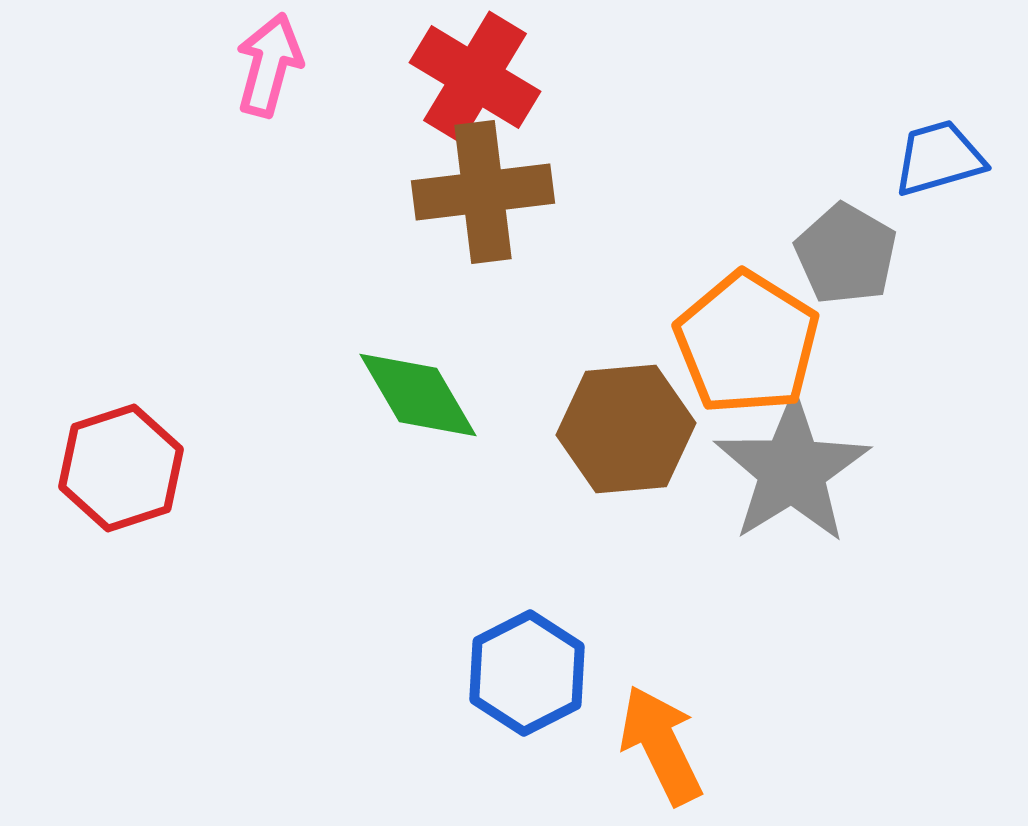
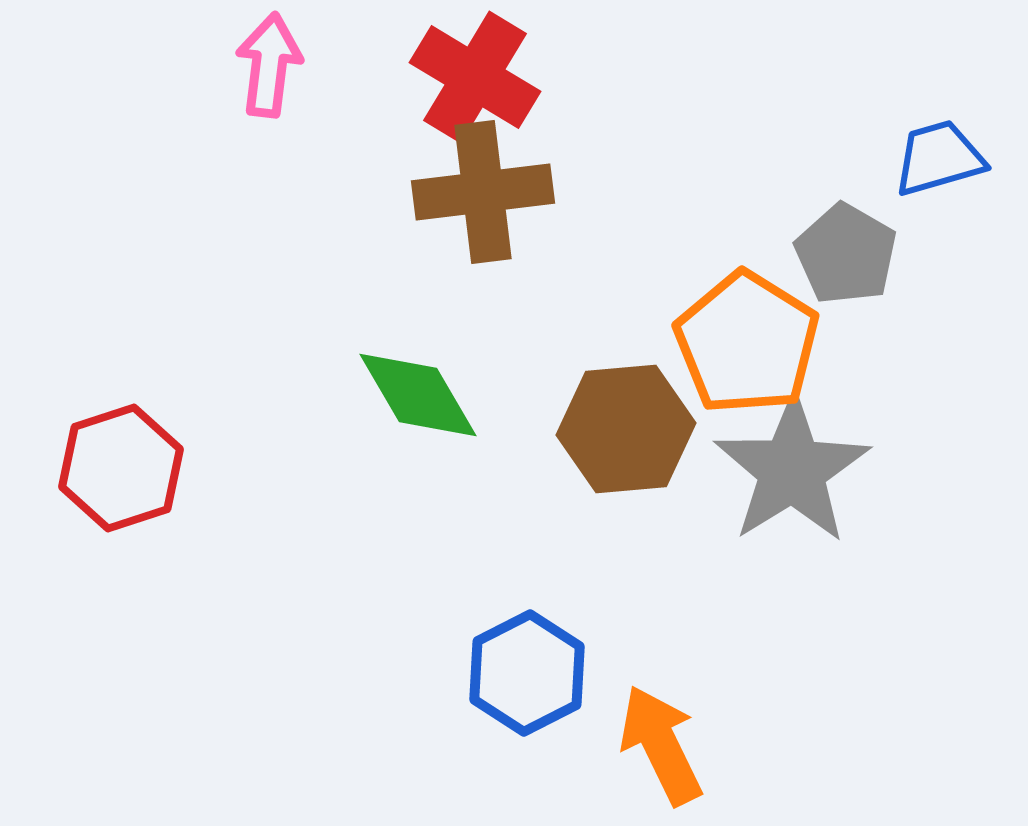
pink arrow: rotated 8 degrees counterclockwise
